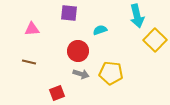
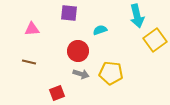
yellow square: rotated 10 degrees clockwise
